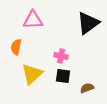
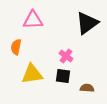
black triangle: moved 1 px left
pink cross: moved 5 px right; rotated 24 degrees clockwise
yellow triangle: rotated 35 degrees clockwise
brown semicircle: rotated 24 degrees clockwise
